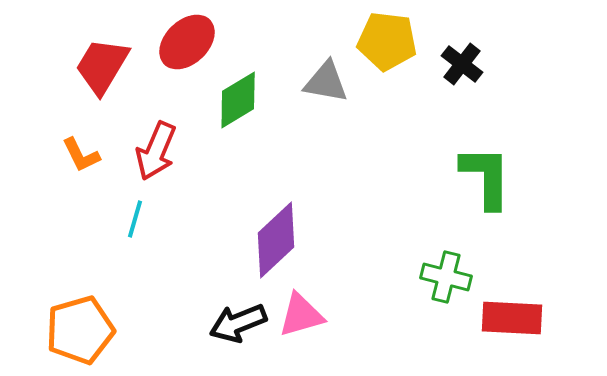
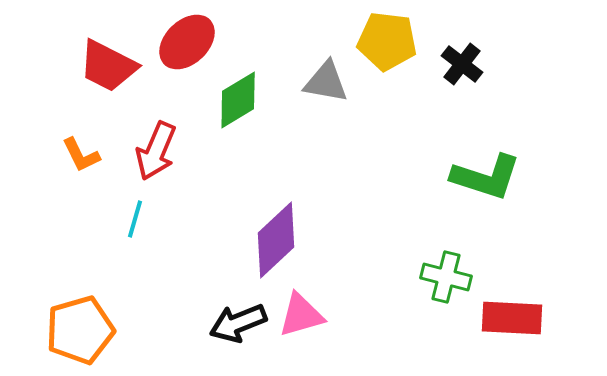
red trapezoid: moved 6 px right; rotated 94 degrees counterclockwise
green L-shape: rotated 108 degrees clockwise
